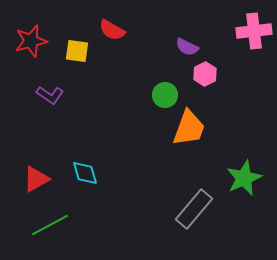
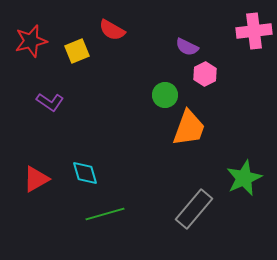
yellow square: rotated 30 degrees counterclockwise
purple L-shape: moved 7 px down
green line: moved 55 px right, 11 px up; rotated 12 degrees clockwise
